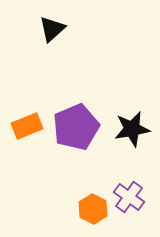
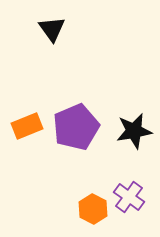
black triangle: rotated 24 degrees counterclockwise
black star: moved 2 px right, 2 px down
